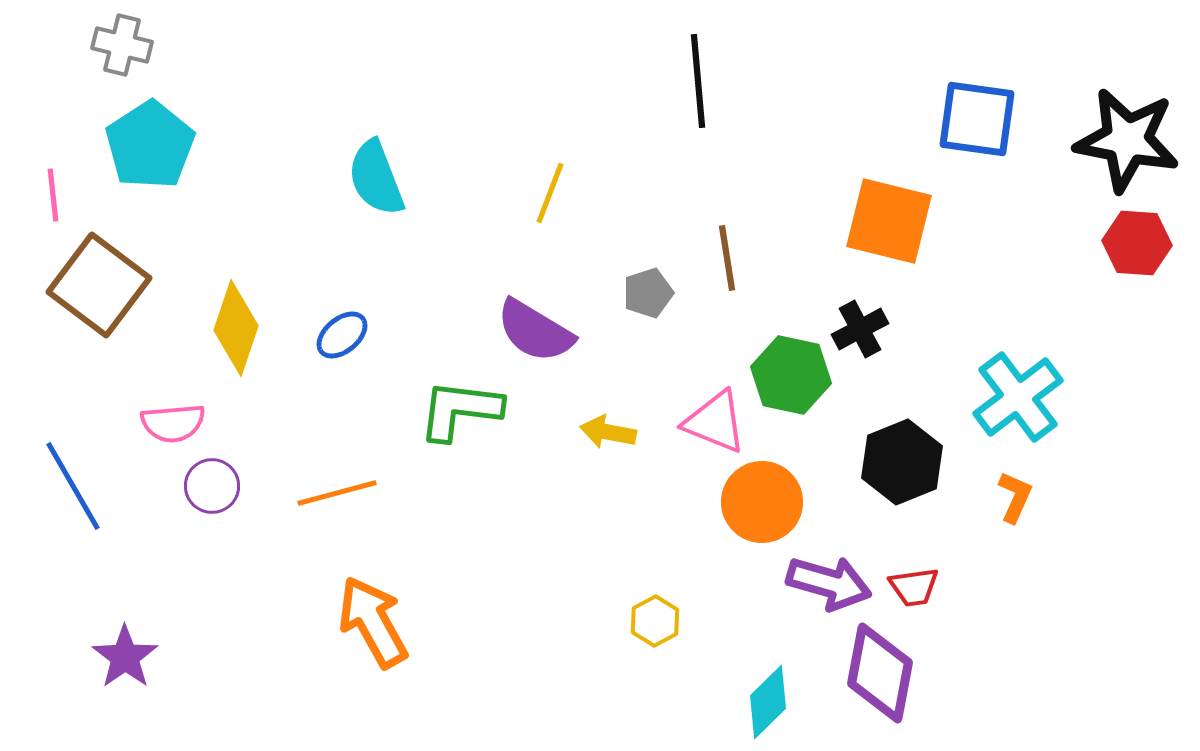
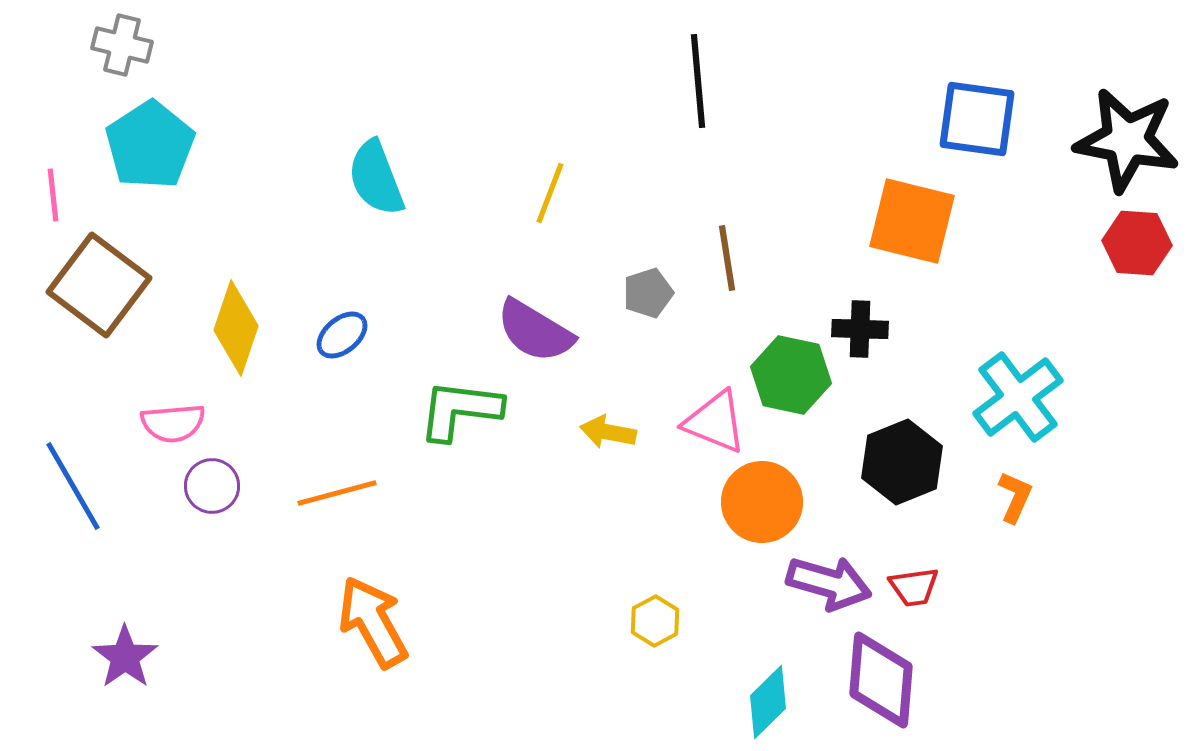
orange square: moved 23 px right
black cross: rotated 30 degrees clockwise
purple diamond: moved 1 px right, 7 px down; rotated 6 degrees counterclockwise
